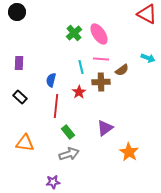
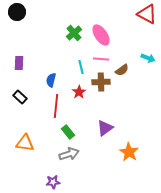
pink ellipse: moved 2 px right, 1 px down
